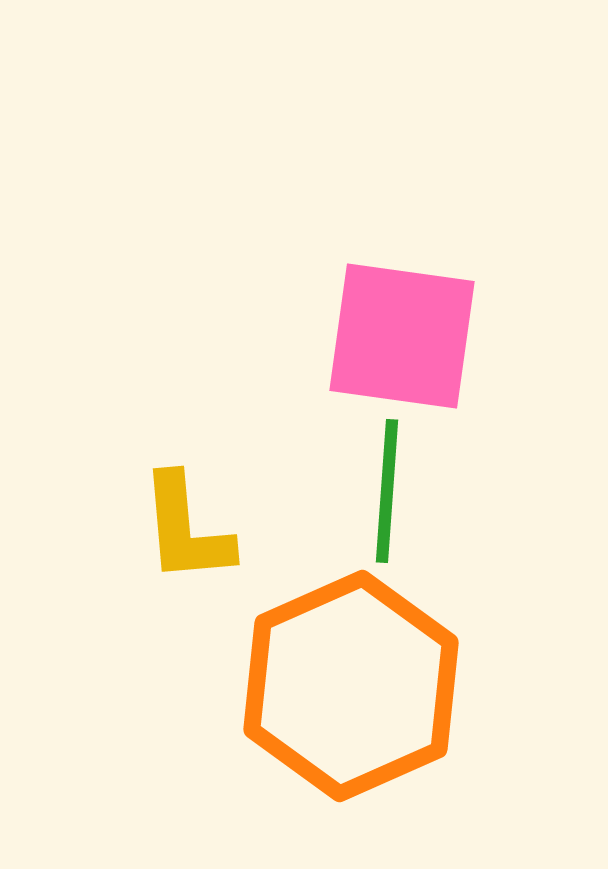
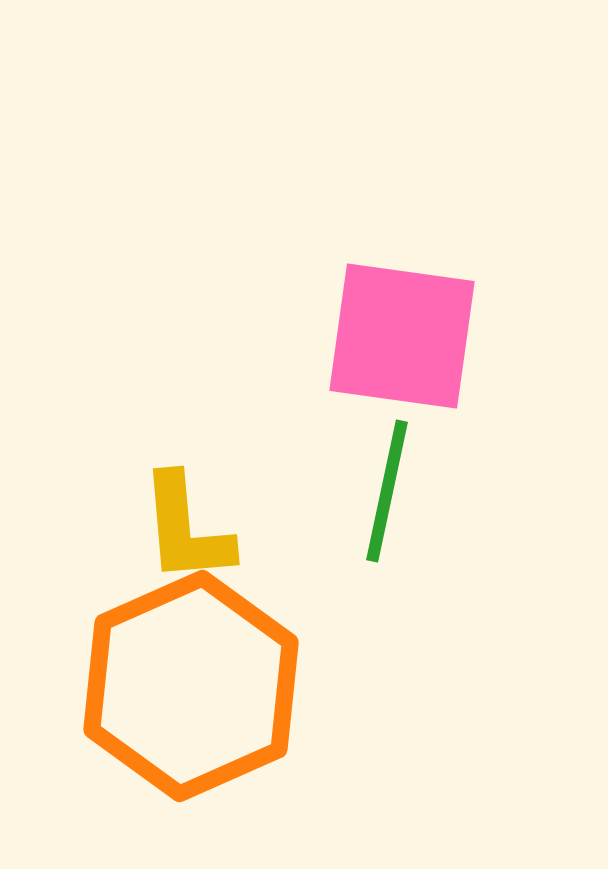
green line: rotated 8 degrees clockwise
orange hexagon: moved 160 px left
